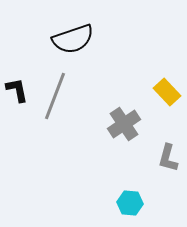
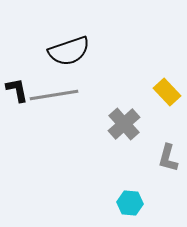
black semicircle: moved 4 px left, 12 px down
gray line: moved 1 px left, 1 px up; rotated 60 degrees clockwise
gray cross: rotated 8 degrees counterclockwise
